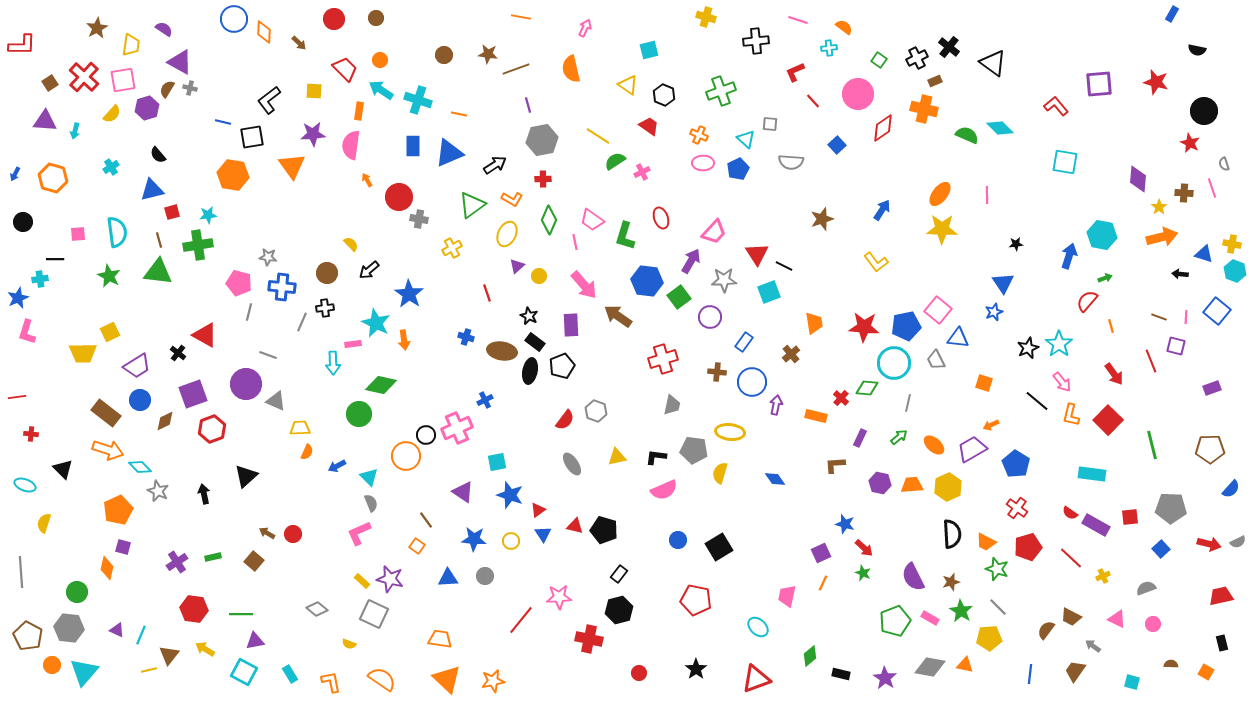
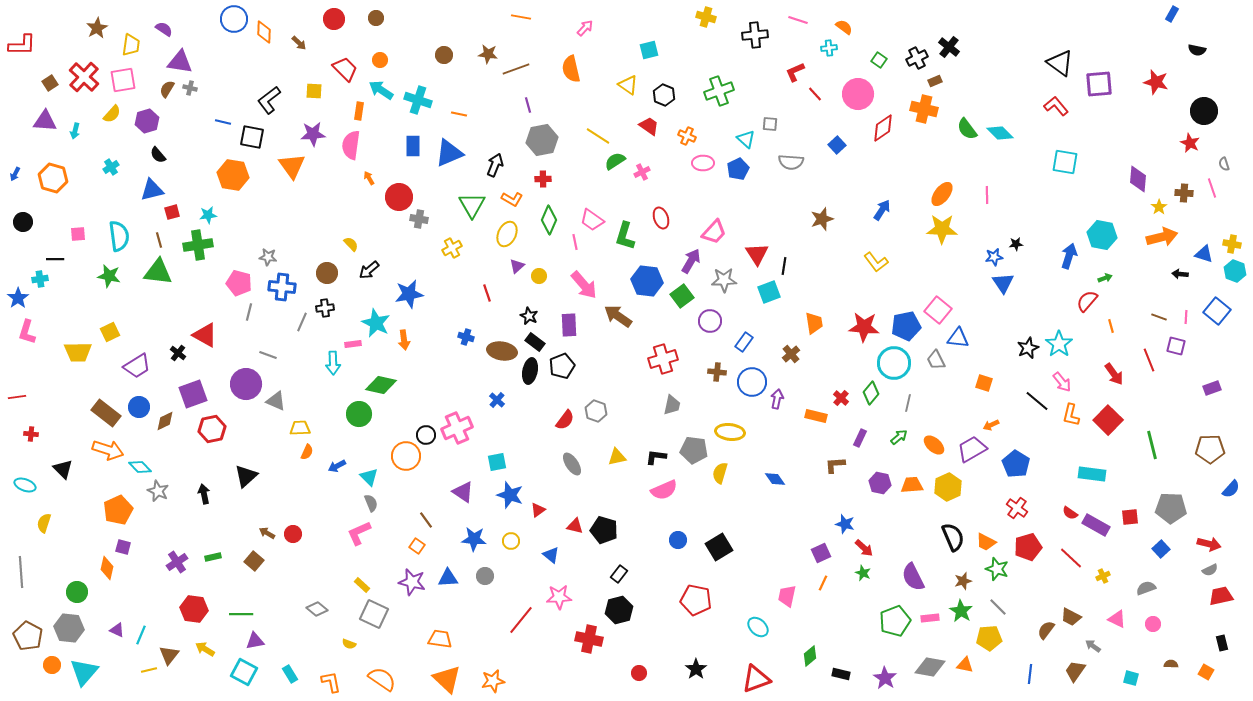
pink arrow at (585, 28): rotated 18 degrees clockwise
black cross at (756, 41): moved 1 px left, 6 px up
purple triangle at (180, 62): rotated 20 degrees counterclockwise
black triangle at (993, 63): moved 67 px right
green cross at (721, 91): moved 2 px left
red line at (813, 101): moved 2 px right, 7 px up
purple hexagon at (147, 108): moved 13 px down
cyan diamond at (1000, 128): moved 5 px down
orange cross at (699, 135): moved 12 px left, 1 px down
green semicircle at (967, 135): moved 6 px up; rotated 150 degrees counterclockwise
black square at (252, 137): rotated 20 degrees clockwise
black arrow at (495, 165): rotated 35 degrees counterclockwise
orange arrow at (367, 180): moved 2 px right, 2 px up
orange ellipse at (940, 194): moved 2 px right
green triangle at (472, 205): rotated 24 degrees counterclockwise
cyan semicircle at (117, 232): moved 2 px right, 4 px down
black line at (784, 266): rotated 72 degrees clockwise
green star at (109, 276): rotated 15 degrees counterclockwise
blue star at (409, 294): rotated 28 degrees clockwise
green square at (679, 297): moved 3 px right, 1 px up
blue star at (18, 298): rotated 10 degrees counterclockwise
blue star at (994, 312): moved 55 px up; rotated 12 degrees clockwise
purple circle at (710, 317): moved 4 px down
purple rectangle at (571, 325): moved 2 px left
yellow trapezoid at (83, 353): moved 5 px left, 1 px up
red line at (1151, 361): moved 2 px left, 1 px up
green diamond at (867, 388): moved 4 px right, 5 px down; rotated 55 degrees counterclockwise
blue circle at (140, 400): moved 1 px left, 7 px down
blue cross at (485, 400): moved 12 px right; rotated 21 degrees counterclockwise
purple arrow at (776, 405): moved 1 px right, 6 px up
red hexagon at (212, 429): rotated 8 degrees clockwise
blue triangle at (543, 534): moved 8 px right, 21 px down; rotated 18 degrees counterclockwise
black semicircle at (952, 534): moved 1 px right, 3 px down; rotated 20 degrees counterclockwise
gray semicircle at (1238, 542): moved 28 px left, 28 px down
purple star at (390, 579): moved 22 px right, 3 px down
yellow rectangle at (362, 581): moved 4 px down
brown star at (951, 582): moved 12 px right, 1 px up
pink rectangle at (930, 618): rotated 36 degrees counterclockwise
cyan square at (1132, 682): moved 1 px left, 4 px up
